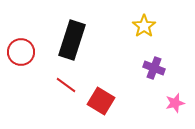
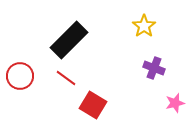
black rectangle: moved 3 px left; rotated 27 degrees clockwise
red circle: moved 1 px left, 24 px down
red line: moved 7 px up
red square: moved 8 px left, 4 px down
